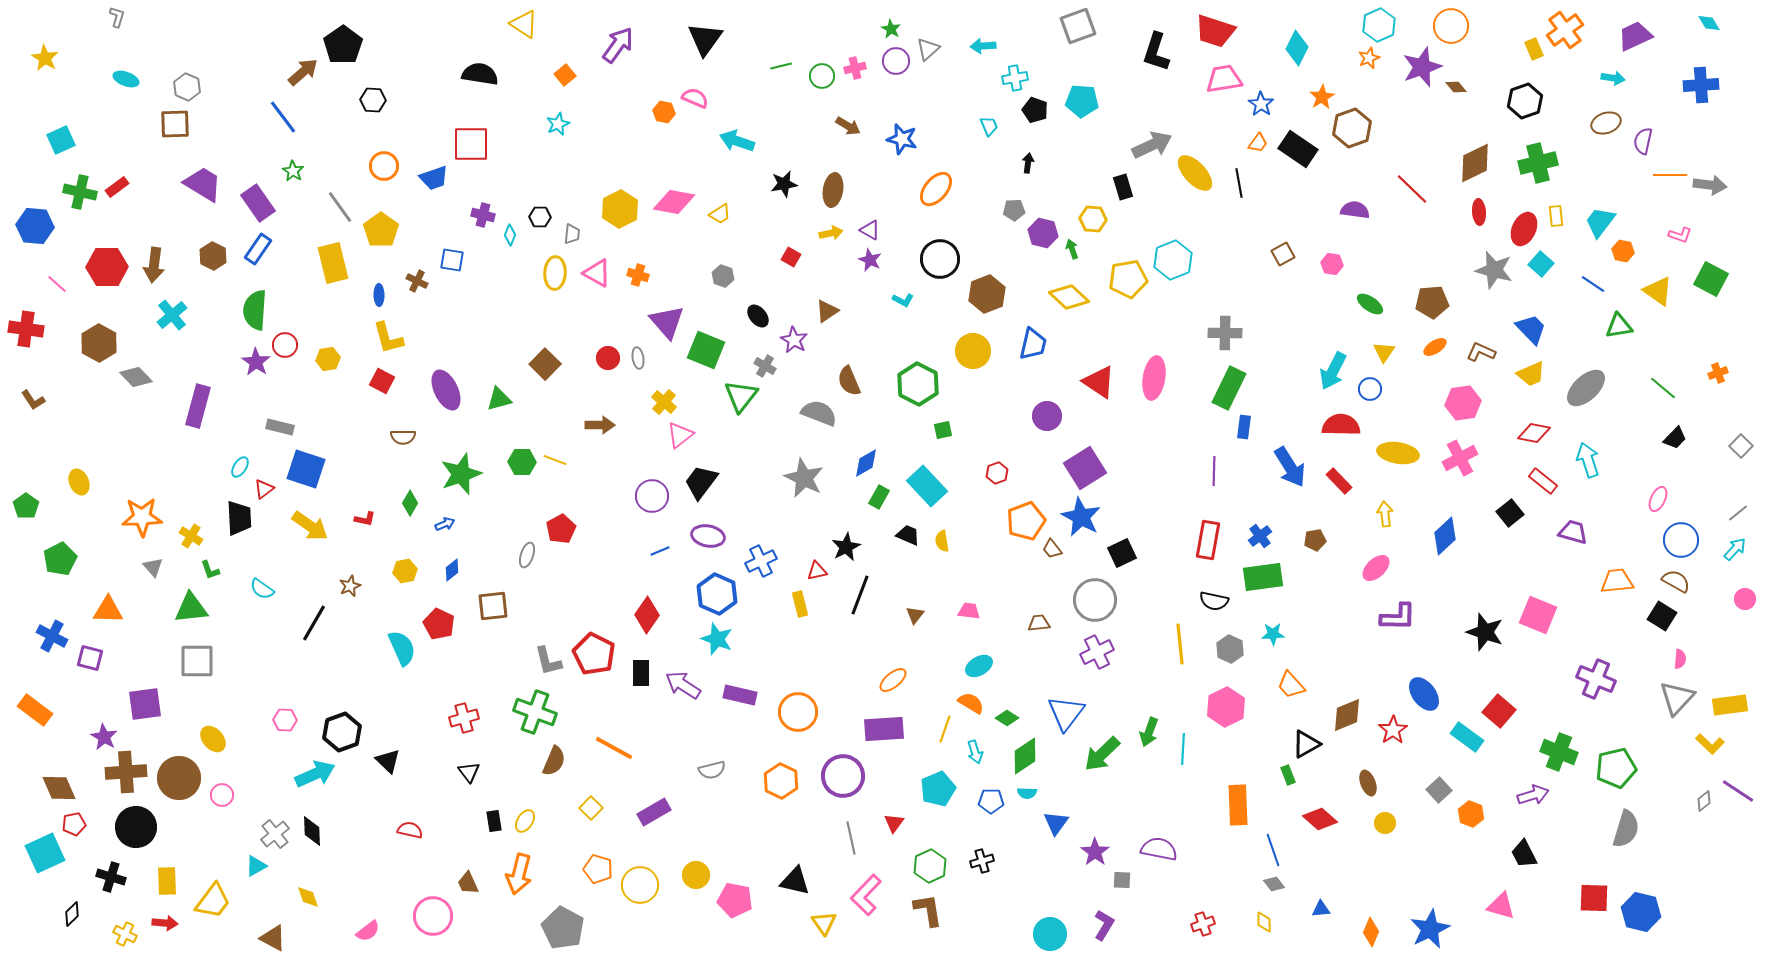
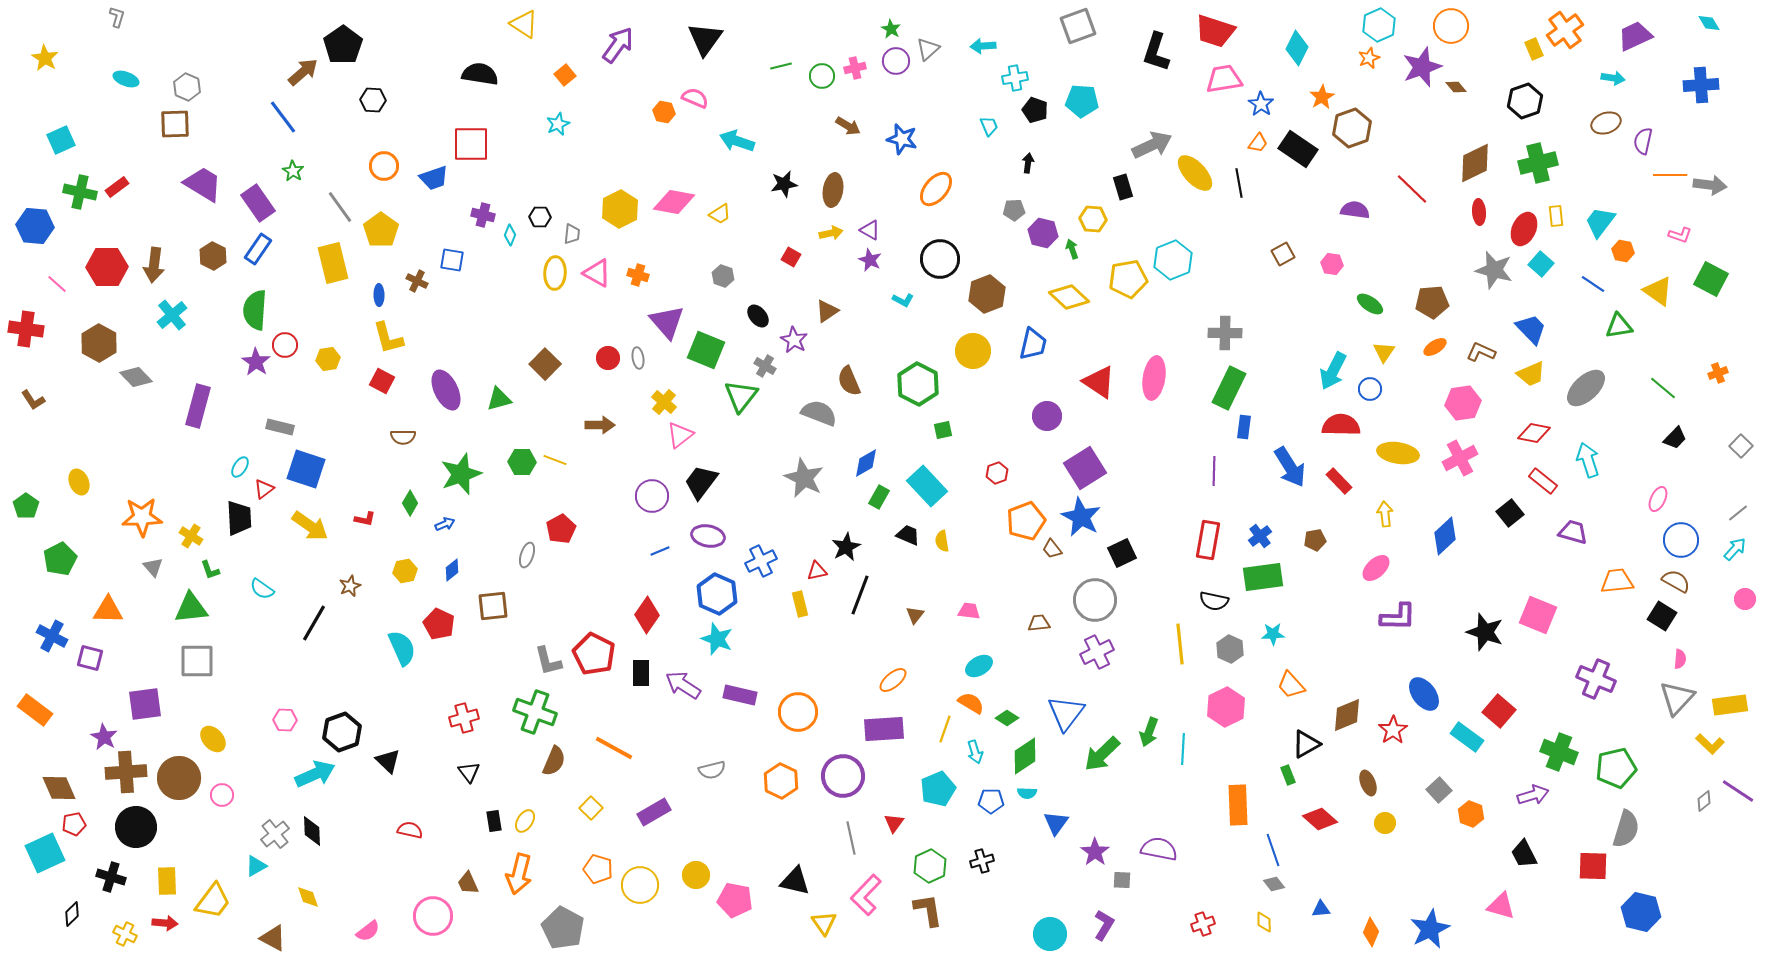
red square at (1594, 898): moved 1 px left, 32 px up
